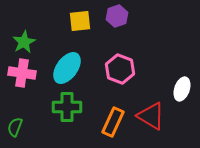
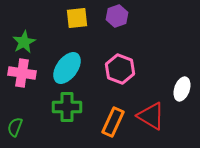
yellow square: moved 3 px left, 3 px up
